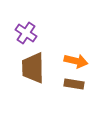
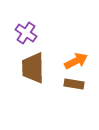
orange arrow: rotated 40 degrees counterclockwise
